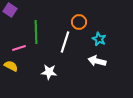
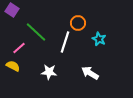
purple square: moved 2 px right
orange circle: moved 1 px left, 1 px down
green line: rotated 45 degrees counterclockwise
pink line: rotated 24 degrees counterclockwise
white arrow: moved 7 px left, 12 px down; rotated 18 degrees clockwise
yellow semicircle: moved 2 px right
